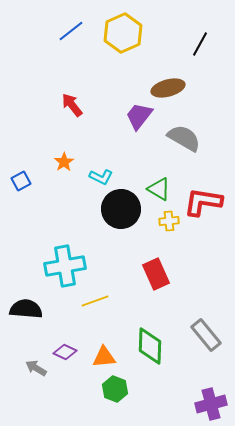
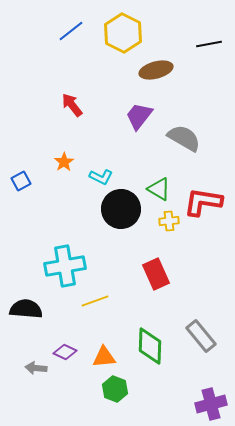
yellow hexagon: rotated 9 degrees counterclockwise
black line: moved 9 px right; rotated 50 degrees clockwise
brown ellipse: moved 12 px left, 18 px up
gray rectangle: moved 5 px left, 1 px down
gray arrow: rotated 25 degrees counterclockwise
